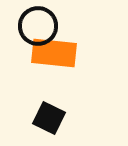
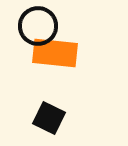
orange rectangle: moved 1 px right
